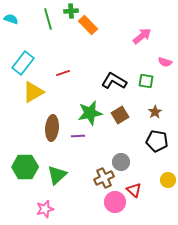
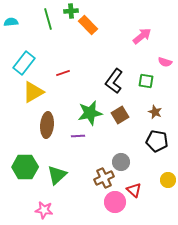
cyan semicircle: moved 3 px down; rotated 24 degrees counterclockwise
cyan rectangle: moved 1 px right
black L-shape: rotated 85 degrees counterclockwise
brown star: rotated 16 degrees counterclockwise
brown ellipse: moved 5 px left, 3 px up
pink star: moved 1 px left, 1 px down; rotated 24 degrees clockwise
